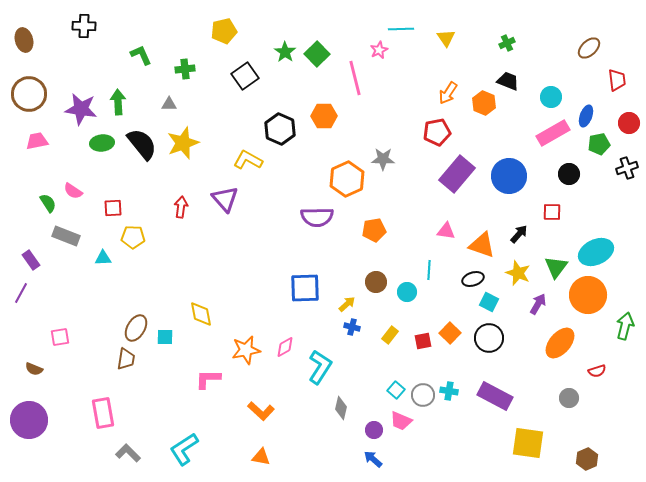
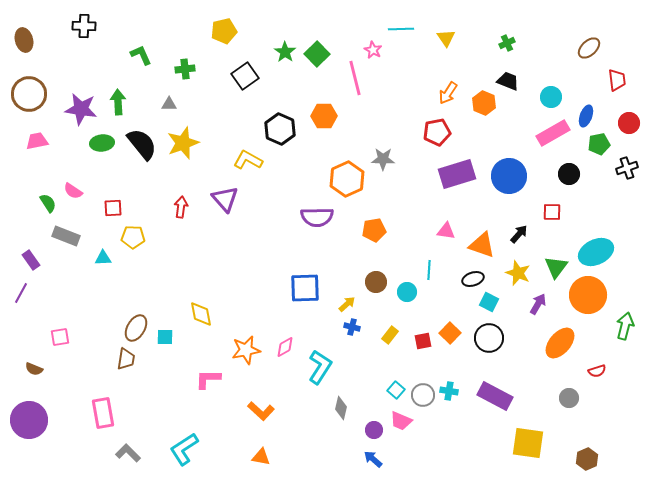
pink star at (379, 50): moved 6 px left; rotated 18 degrees counterclockwise
purple rectangle at (457, 174): rotated 33 degrees clockwise
